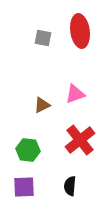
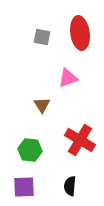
red ellipse: moved 2 px down
gray square: moved 1 px left, 1 px up
pink triangle: moved 7 px left, 16 px up
brown triangle: rotated 36 degrees counterclockwise
red cross: rotated 20 degrees counterclockwise
green hexagon: moved 2 px right
